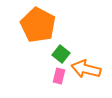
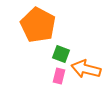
green square: rotated 18 degrees counterclockwise
